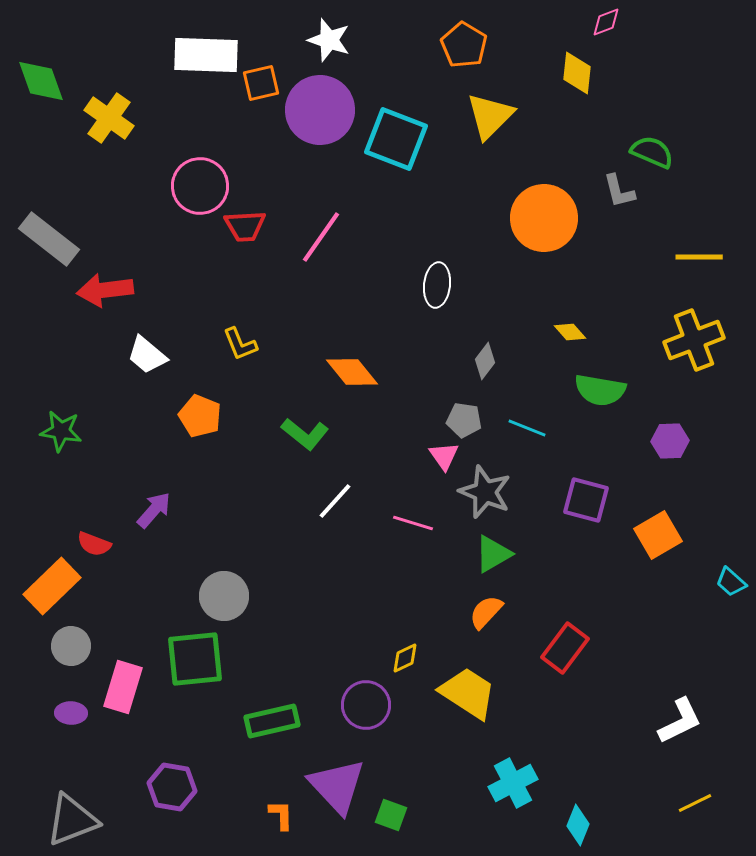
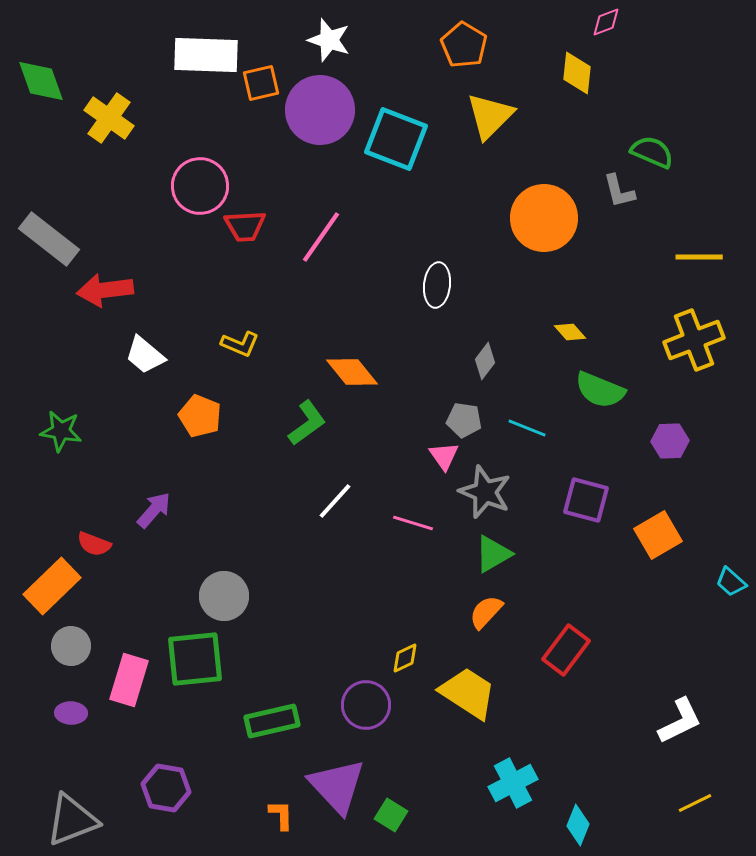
yellow L-shape at (240, 344): rotated 45 degrees counterclockwise
white trapezoid at (147, 355): moved 2 px left
green semicircle at (600, 390): rotated 12 degrees clockwise
green L-shape at (305, 434): moved 2 px right, 11 px up; rotated 75 degrees counterclockwise
red rectangle at (565, 648): moved 1 px right, 2 px down
pink rectangle at (123, 687): moved 6 px right, 7 px up
purple hexagon at (172, 787): moved 6 px left, 1 px down
green square at (391, 815): rotated 12 degrees clockwise
